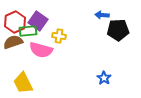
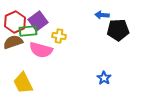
purple square: rotated 18 degrees clockwise
